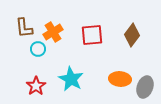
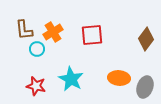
brown L-shape: moved 2 px down
brown diamond: moved 14 px right, 4 px down
cyan circle: moved 1 px left
orange ellipse: moved 1 px left, 1 px up
red star: rotated 24 degrees counterclockwise
